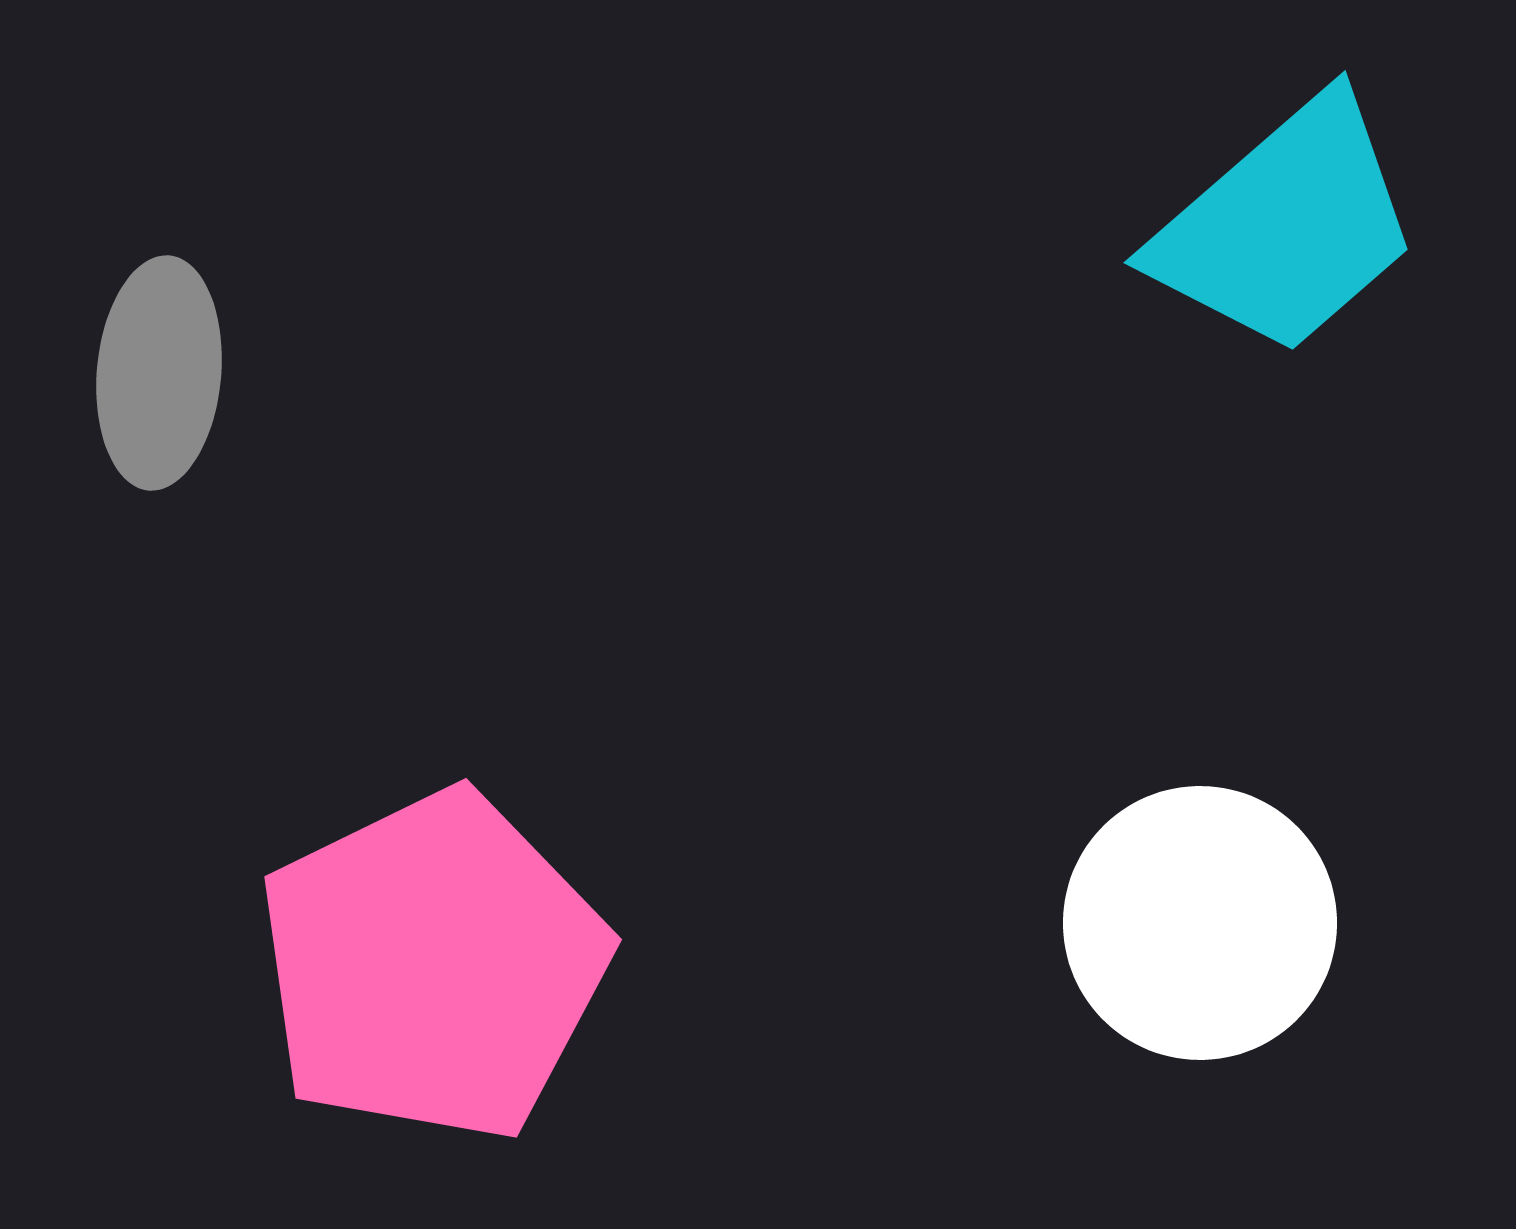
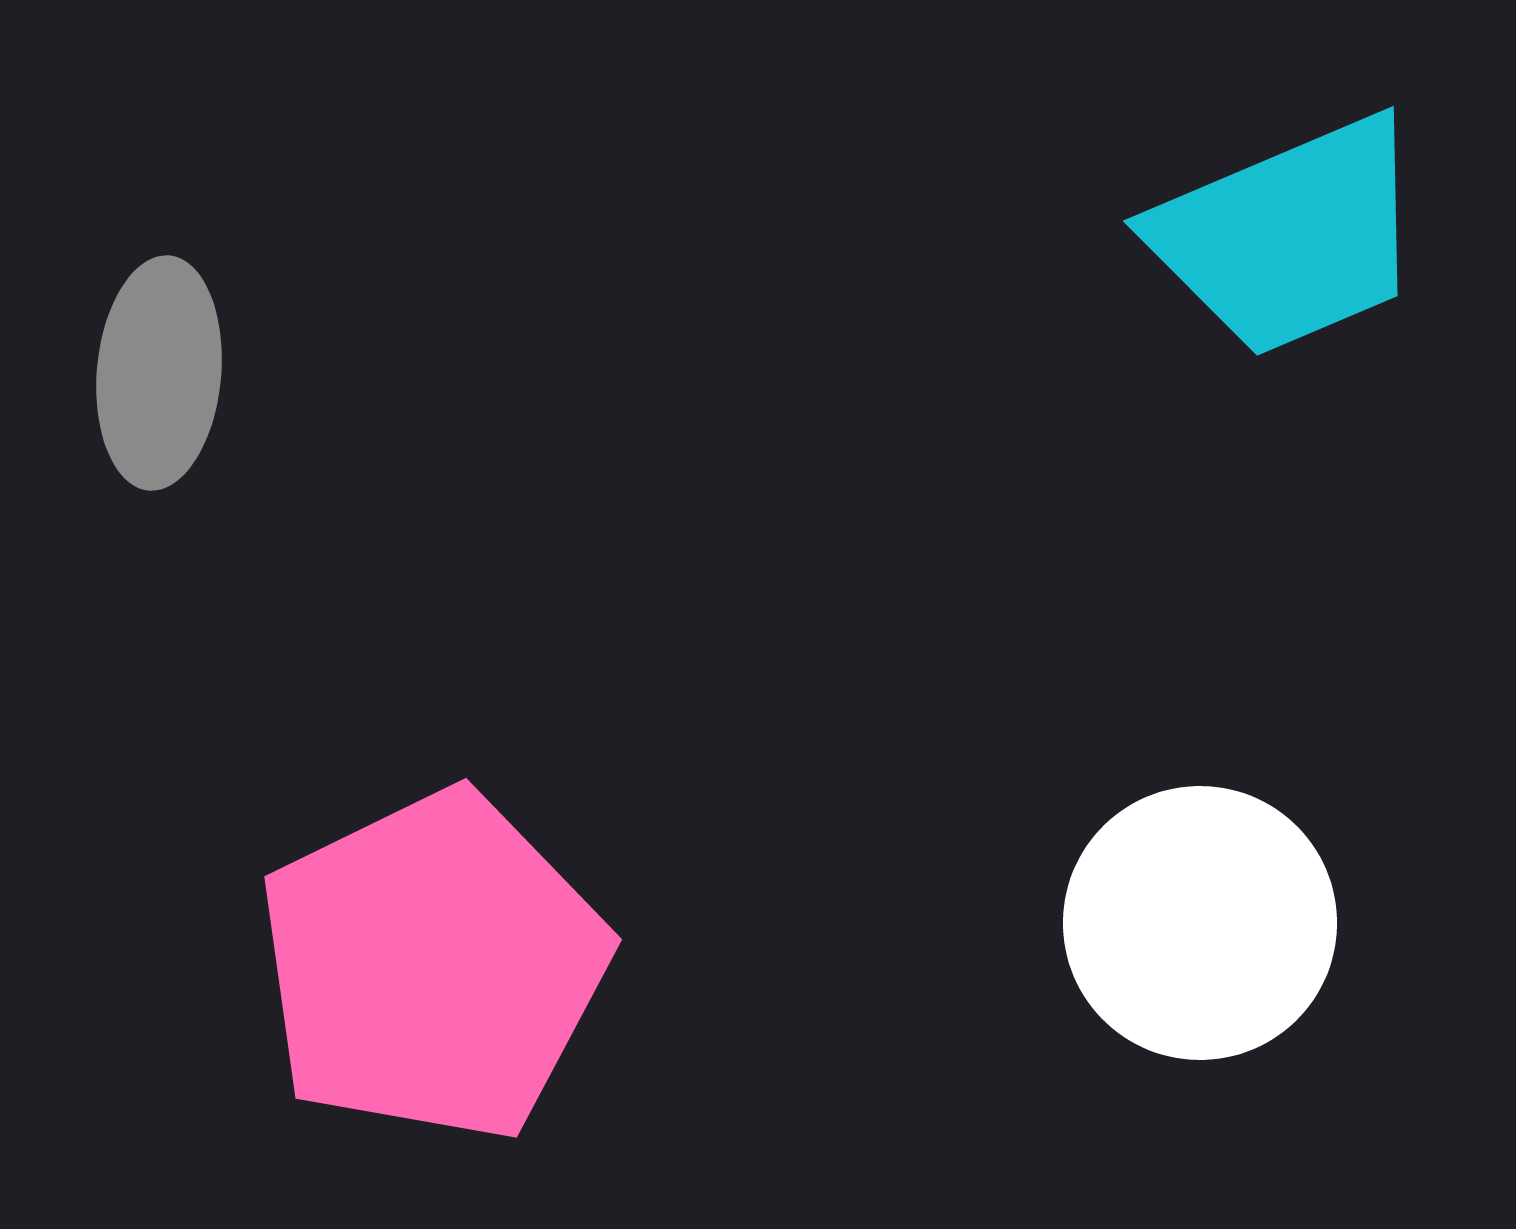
cyan trapezoid: moved 3 px right, 10 px down; rotated 18 degrees clockwise
